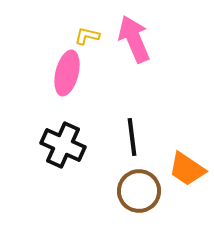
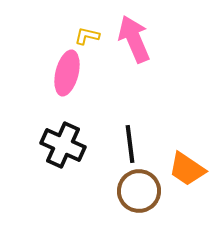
black line: moved 2 px left, 7 px down
